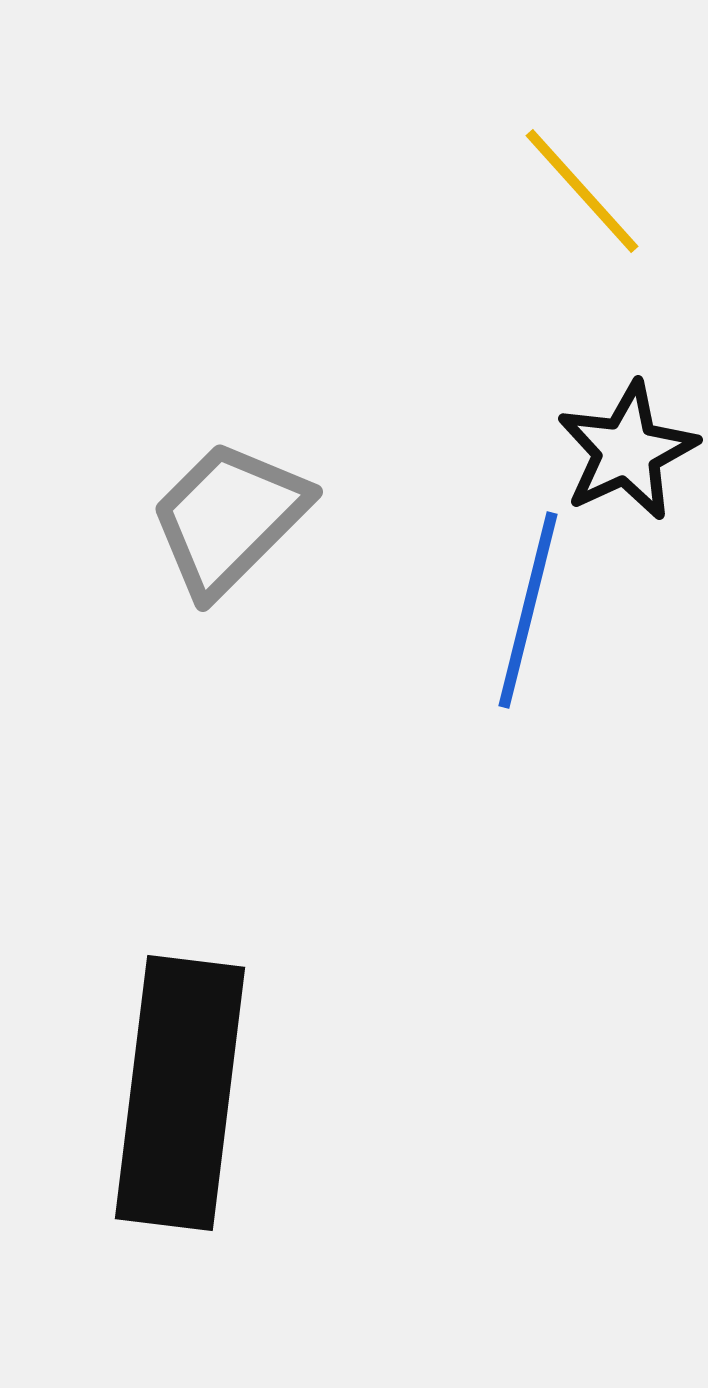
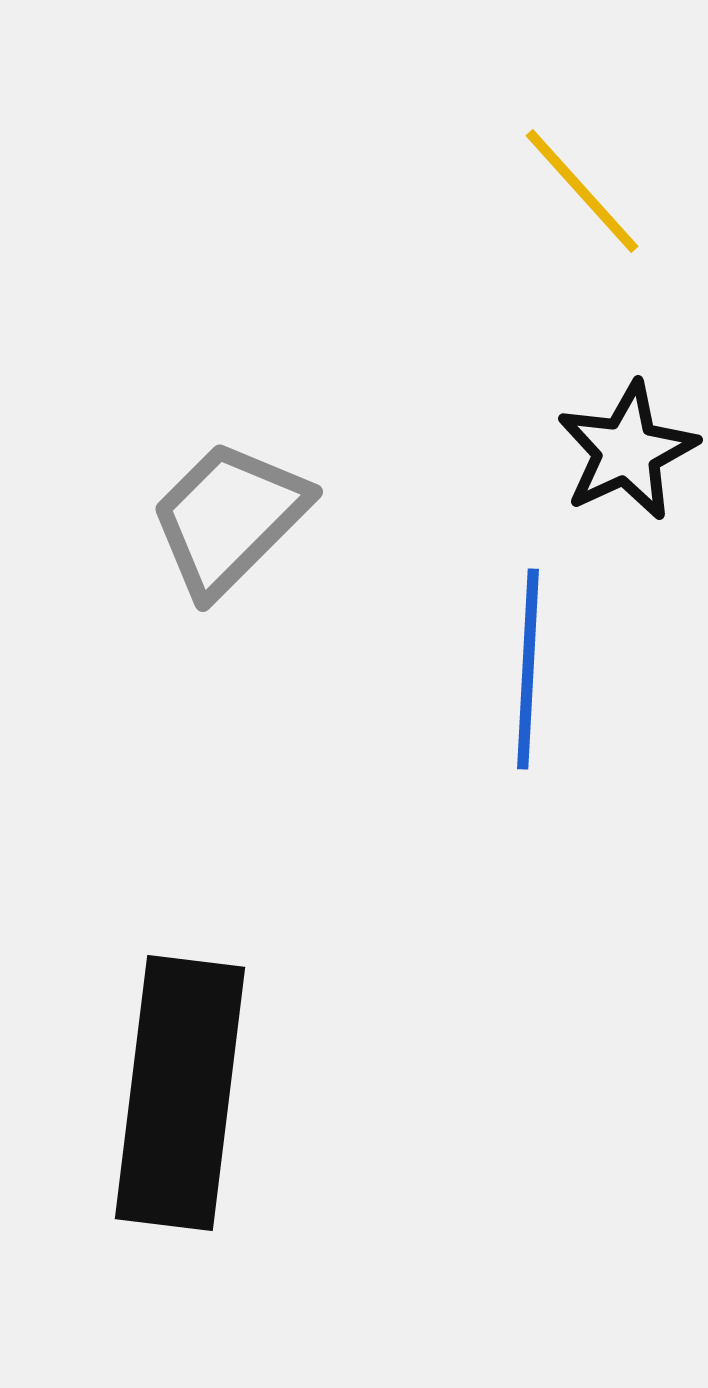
blue line: moved 59 px down; rotated 11 degrees counterclockwise
